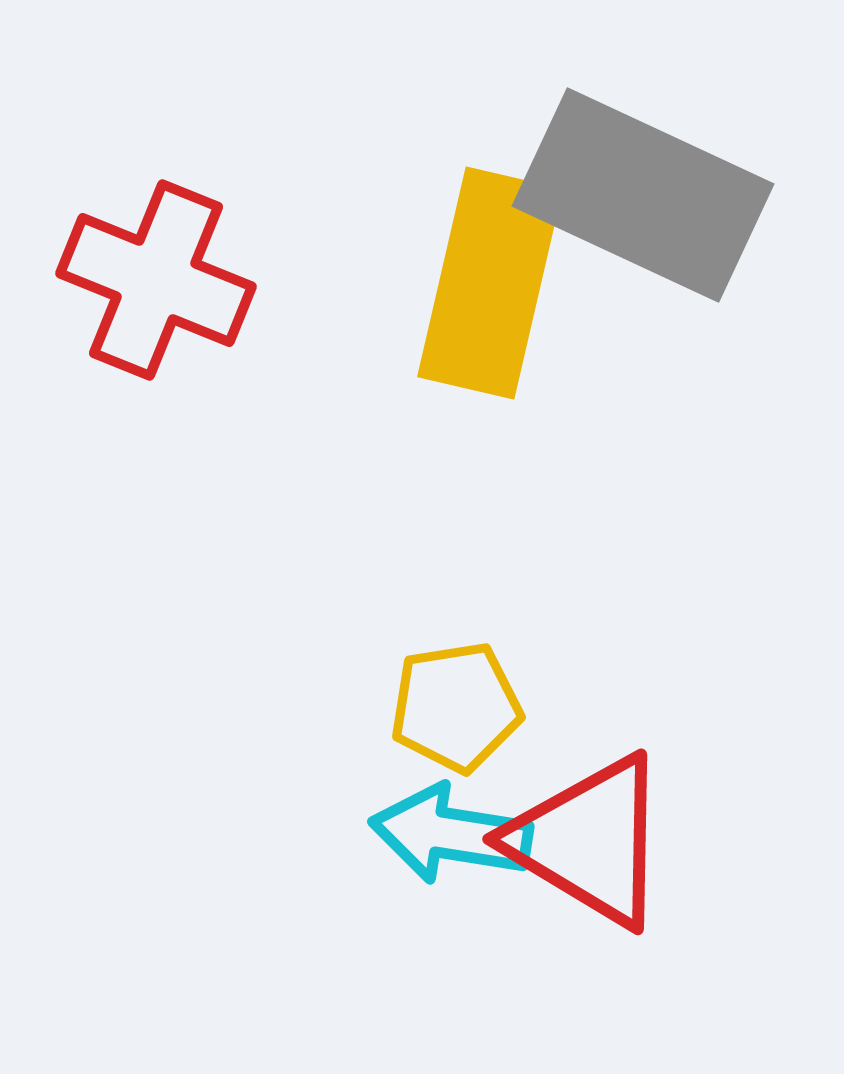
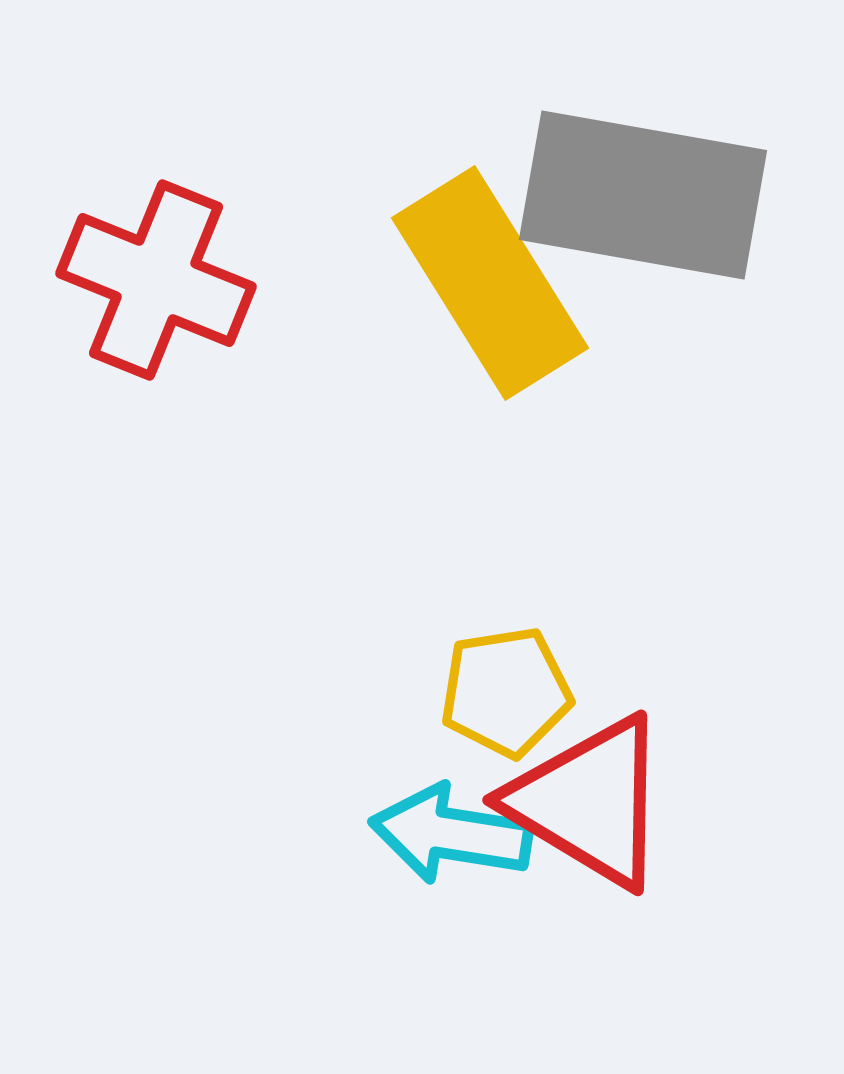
gray rectangle: rotated 15 degrees counterclockwise
yellow rectangle: rotated 45 degrees counterclockwise
yellow pentagon: moved 50 px right, 15 px up
red triangle: moved 39 px up
